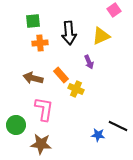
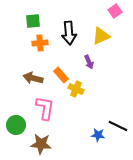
pink square: moved 1 px right, 1 px down
pink L-shape: moved 1 px right, 1 px up
